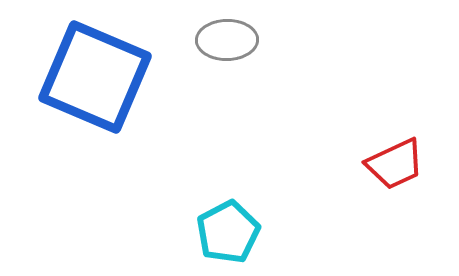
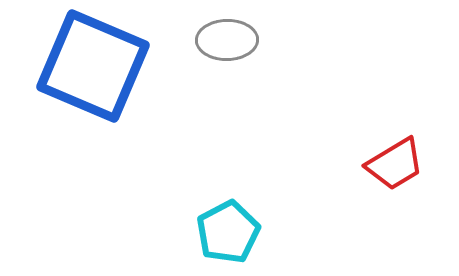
blue square: moved 2 px left, 11 px up
red trapezoid: rotated 6 degrees counterclockwise
